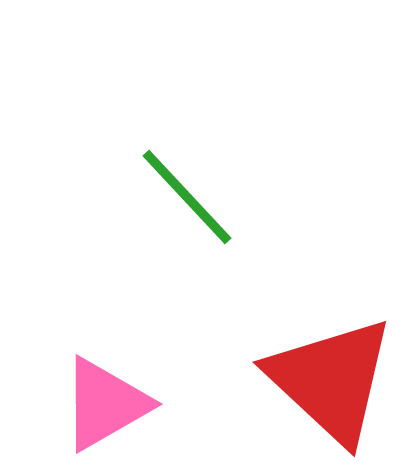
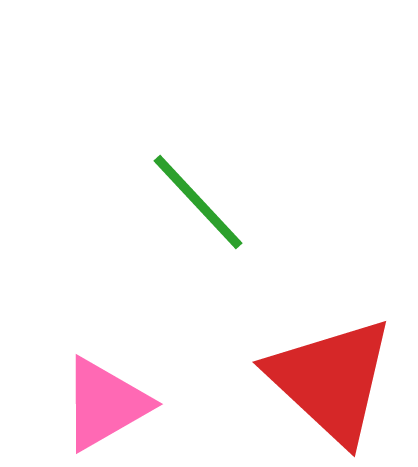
green line: moved 11 px right, 5 px down
